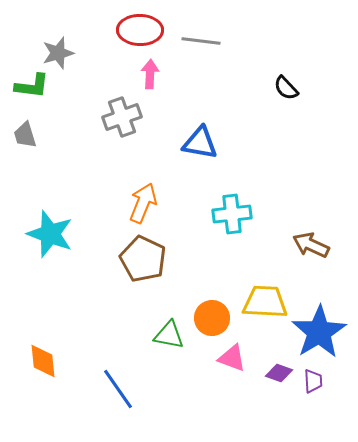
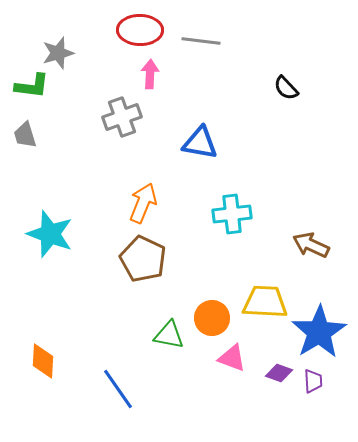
orange diamond: rotated 9 degrees clockwise
